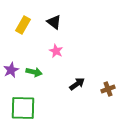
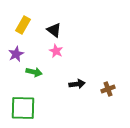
black triangle: moved 8 px down
purple star: moved 5 px right, 16 px up
black arrow: rotated 28 degrees clockwise
